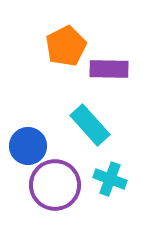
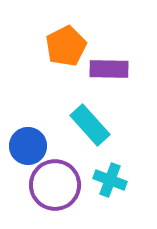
cyan cross: moved 1 px down
